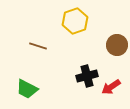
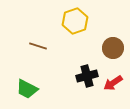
brown circle: moved 4 px left, 3 px down
red arrow: moved 2 px right, 4 px up
